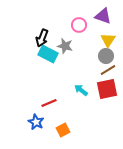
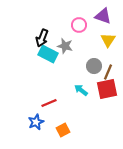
gray circle: moved 12 px left, 10 px down
brown line: moved 2 px down; rotated 35 degrees counterclockwise
blue star: rotated 21 degrees clockwise
